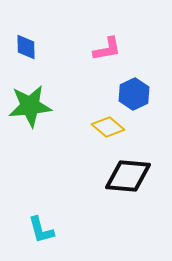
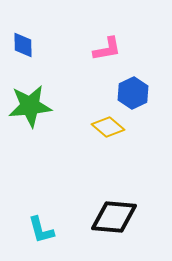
blue diamond: moved 3 px left, 2 px up
blue hexagon: moved 1 px left, 1 px up
black diamond: moved 14 px left, 41 px down
